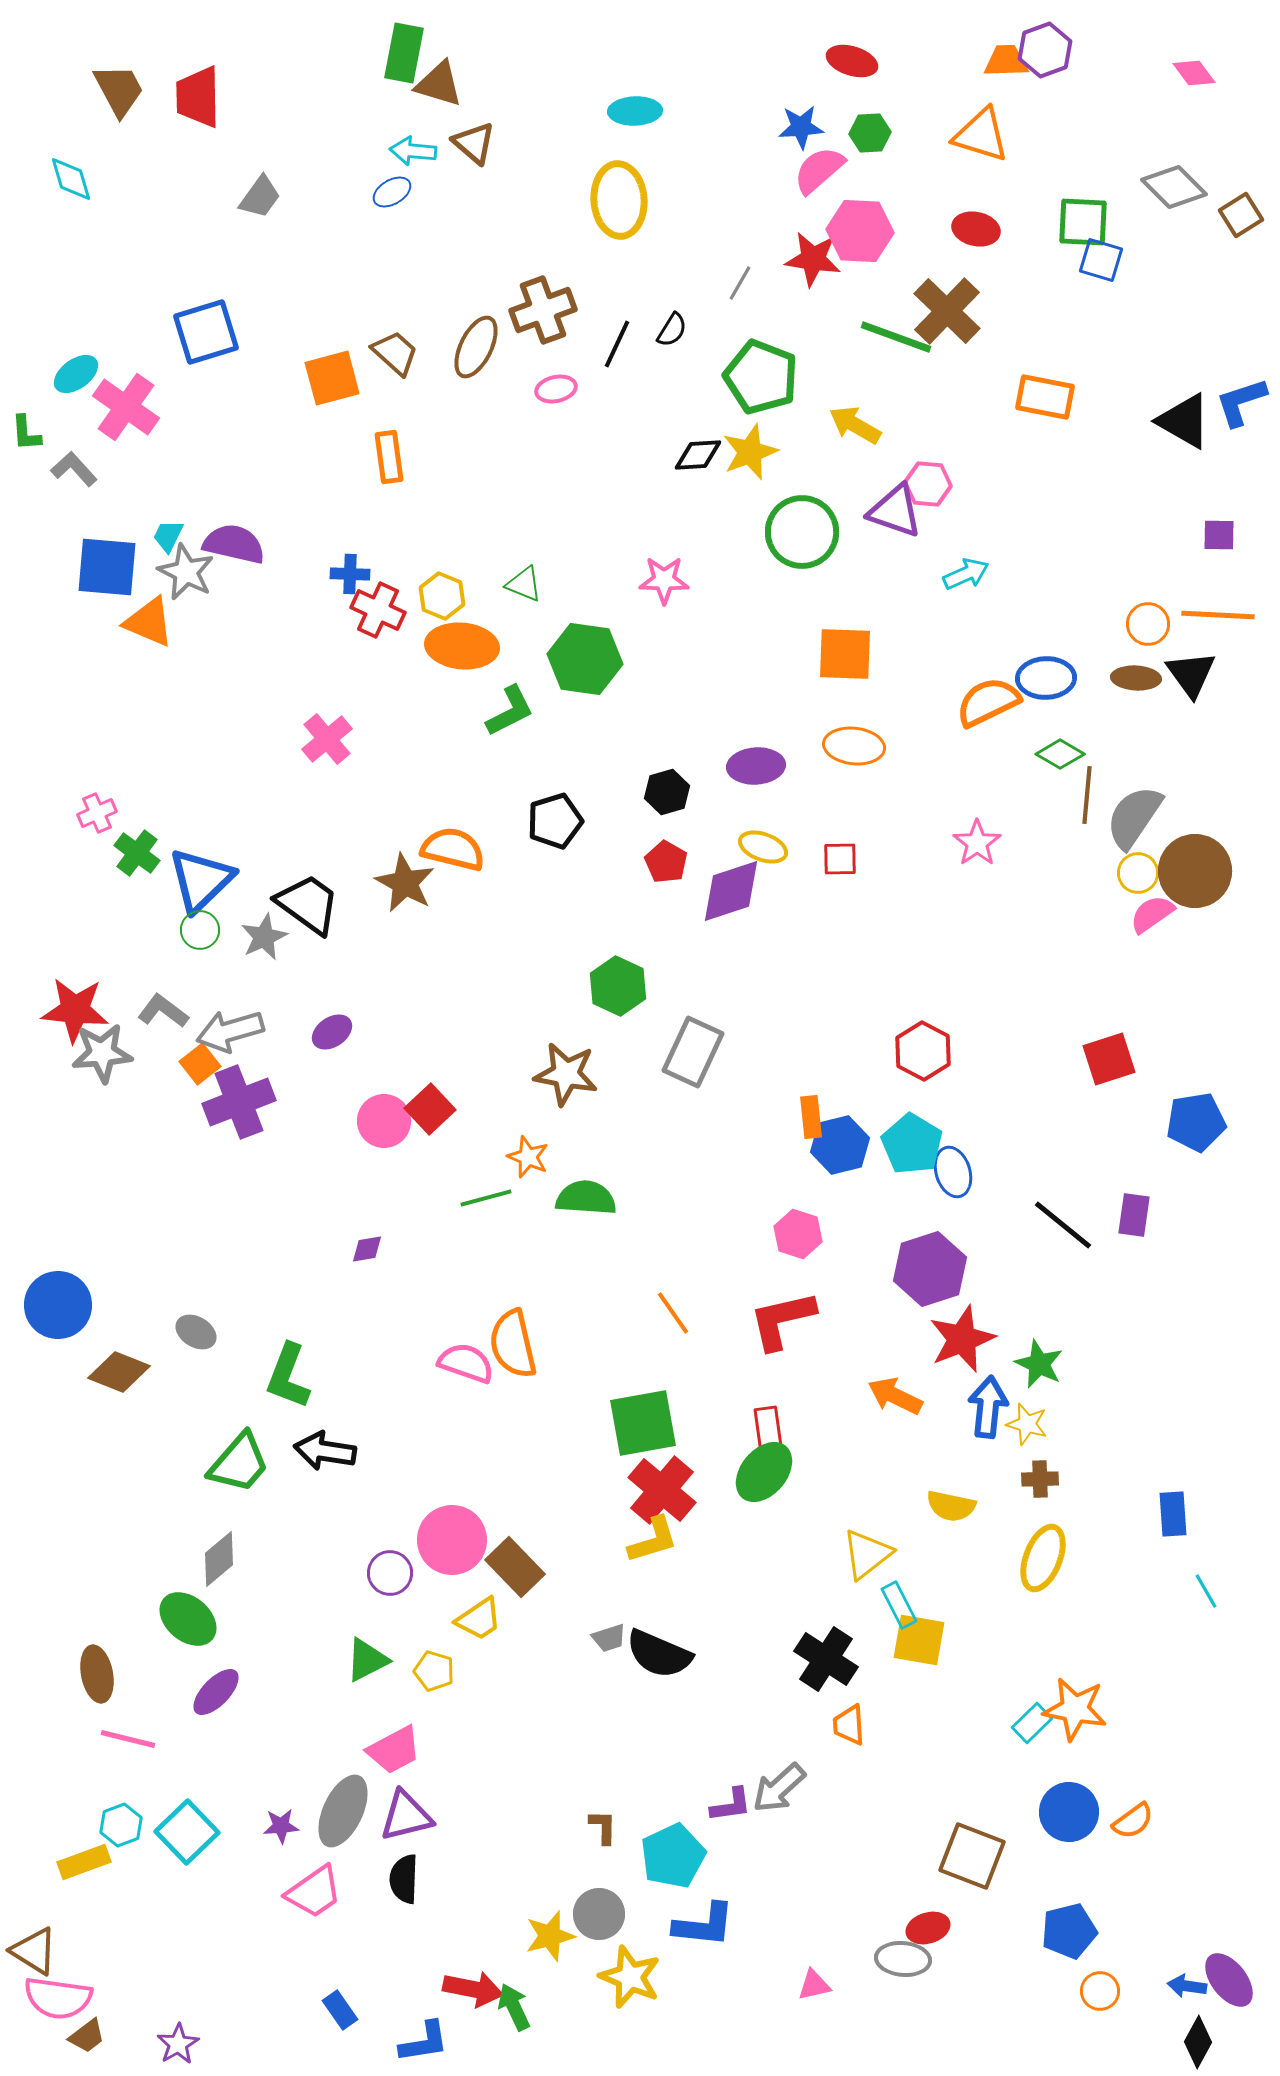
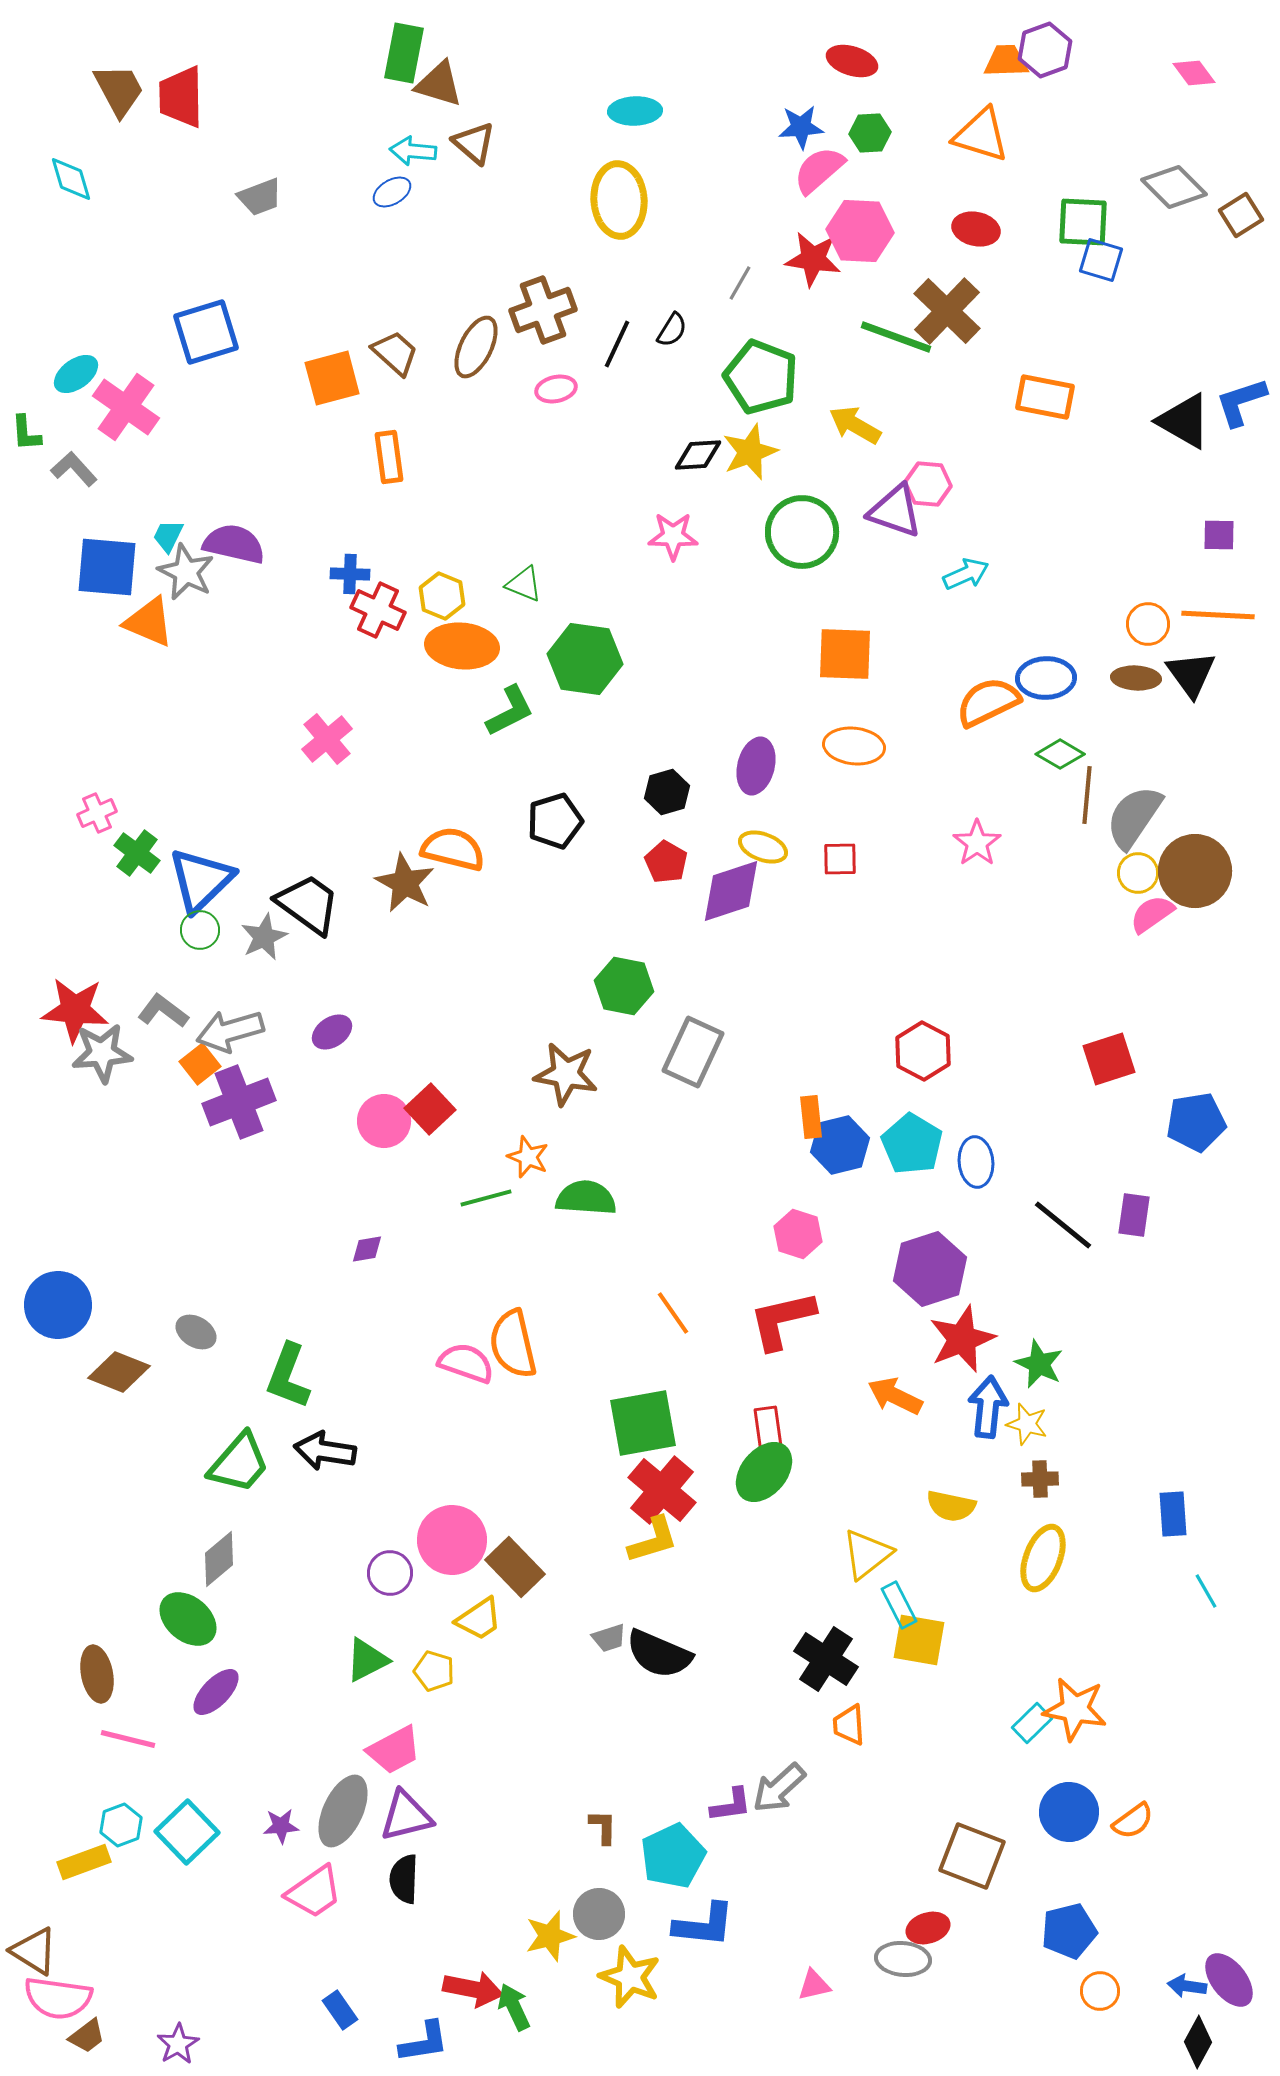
red trapezoid at (198, 97): moved 17 px left
gray trapezoid at (260, 197): rotated 33 degrees clockwise
pink star at (664, 580): moved 9 px right, 44 px up
purple ellipse at (756, 766): rotated 72 degrees counterclockwise
green hexagon at (618, 986): moved 6 px right; rotated 14 degrees counterclockwise
blue ellipse at (953, 1172): moved 23 px right, 10 px up; rotated 12 degrees clockwise
